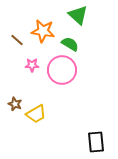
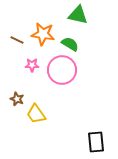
green triangle: rotated 30 degrees counterclockwise
orange star: moved 3 px down
brown line: rotated 16 degrees counterclockwise
brown star: moved 2 px right, 5 px up
yellow trapezoid: rotated 85 degrees clockwise
